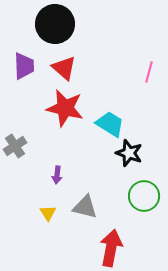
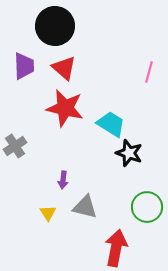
black circle: moved 2 px down
cyan trapezoid: moved 1 px right
purple arrow: moved 6 px right, 5 px down
green circle: moved 3 px right, 11 px down
red arrow: moved 5 px right
